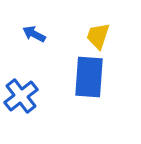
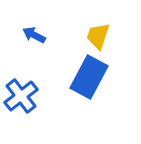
blue arrow: moved 1 px down
blue rectangle: rotated 24 degrees clockwise
